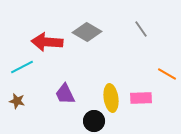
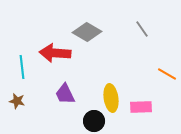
gray line: moved 1 px right
red arrow: moved 8 px right, 11 px down
cyan line: rotated 70 degrees counterclockwise
pink rectangle: moved 9 px down
